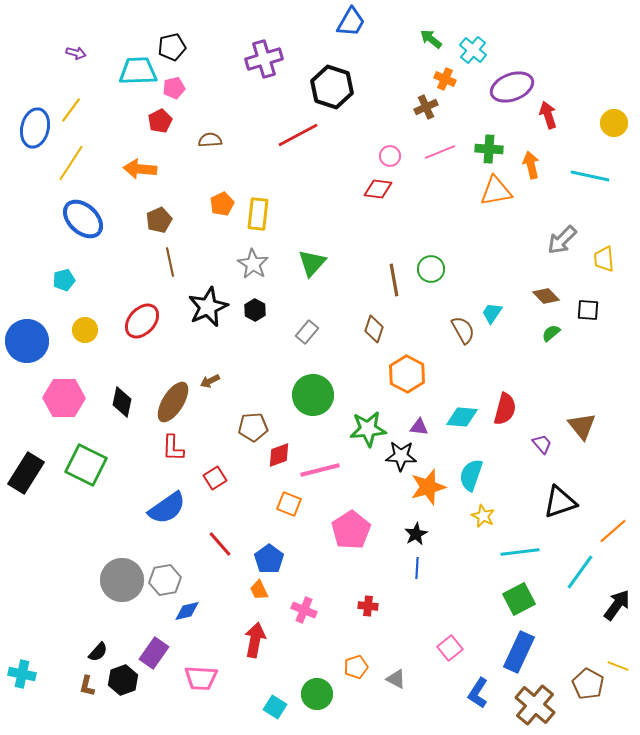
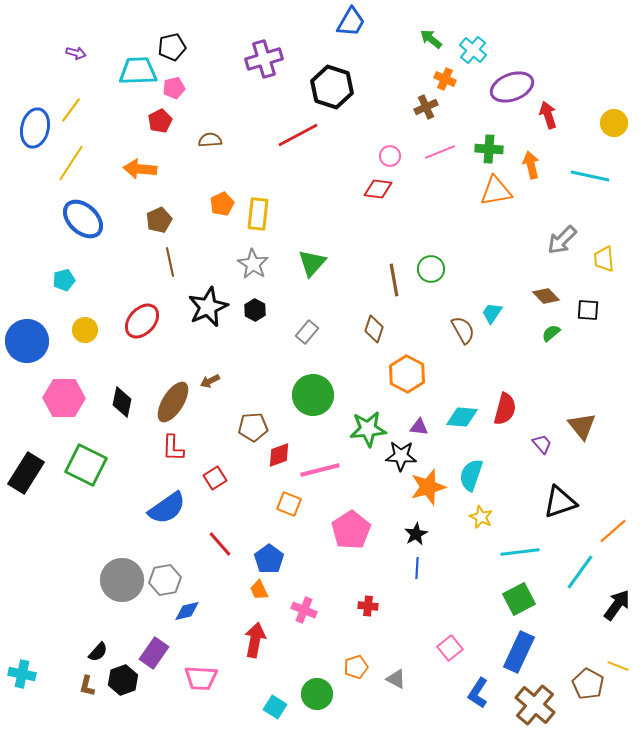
yellow star at (483, 516): moved 2 px left, 1 px down
